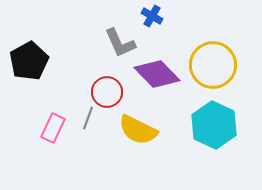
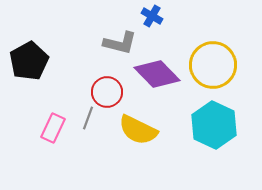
gray L-shape: rotated 52 degrees counterclockwise
